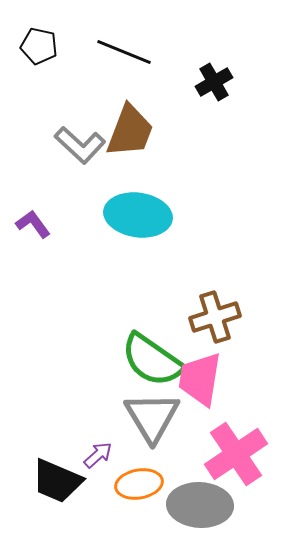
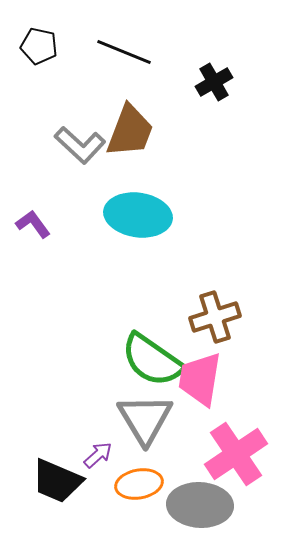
gray triangle: moved 7 px left, 2 px down
